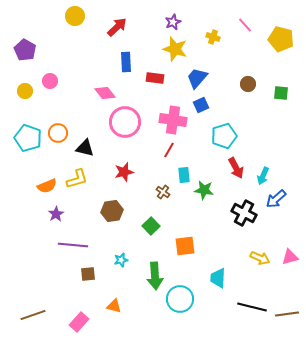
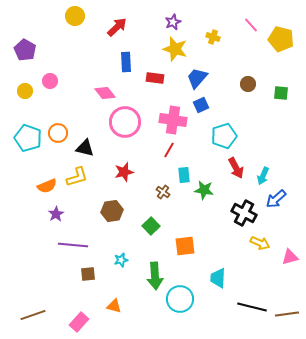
pink line at (245, 25): moved 6 px right
yellow L-shape at (77, 179): moved 2 px up
yellow arrow at (260, 258): moved 15 px up
